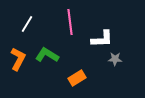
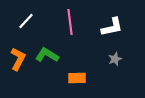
white line: moved 1 px left, 3 px up; rotated 12 degrees clockwise
white L-shape: moved 10 px right, 12 px up; rotated 10 degrees counterclockwise
gray star: rotated 24 degrees counterclockwise
orange rectangle: rotated 30 degrees clockwise
